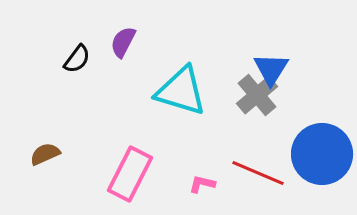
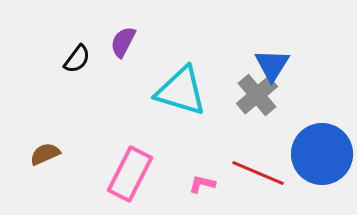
blue triangle: moved 1 px right, 4 px up
